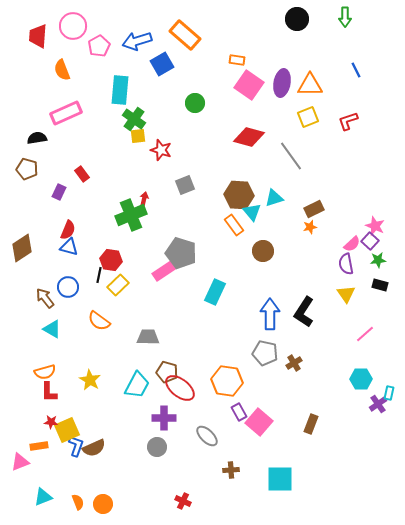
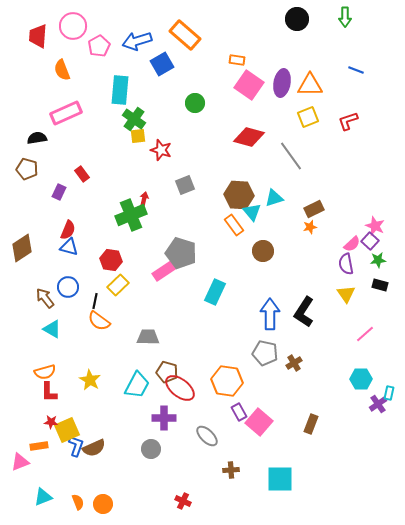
blue line at (356, 70): rotated 42 degrees counterclockwise
black line at (99, 275): moved 4 px left, 26 px down
gray circle at (157, 447): moved 6 px left, 2 px down
